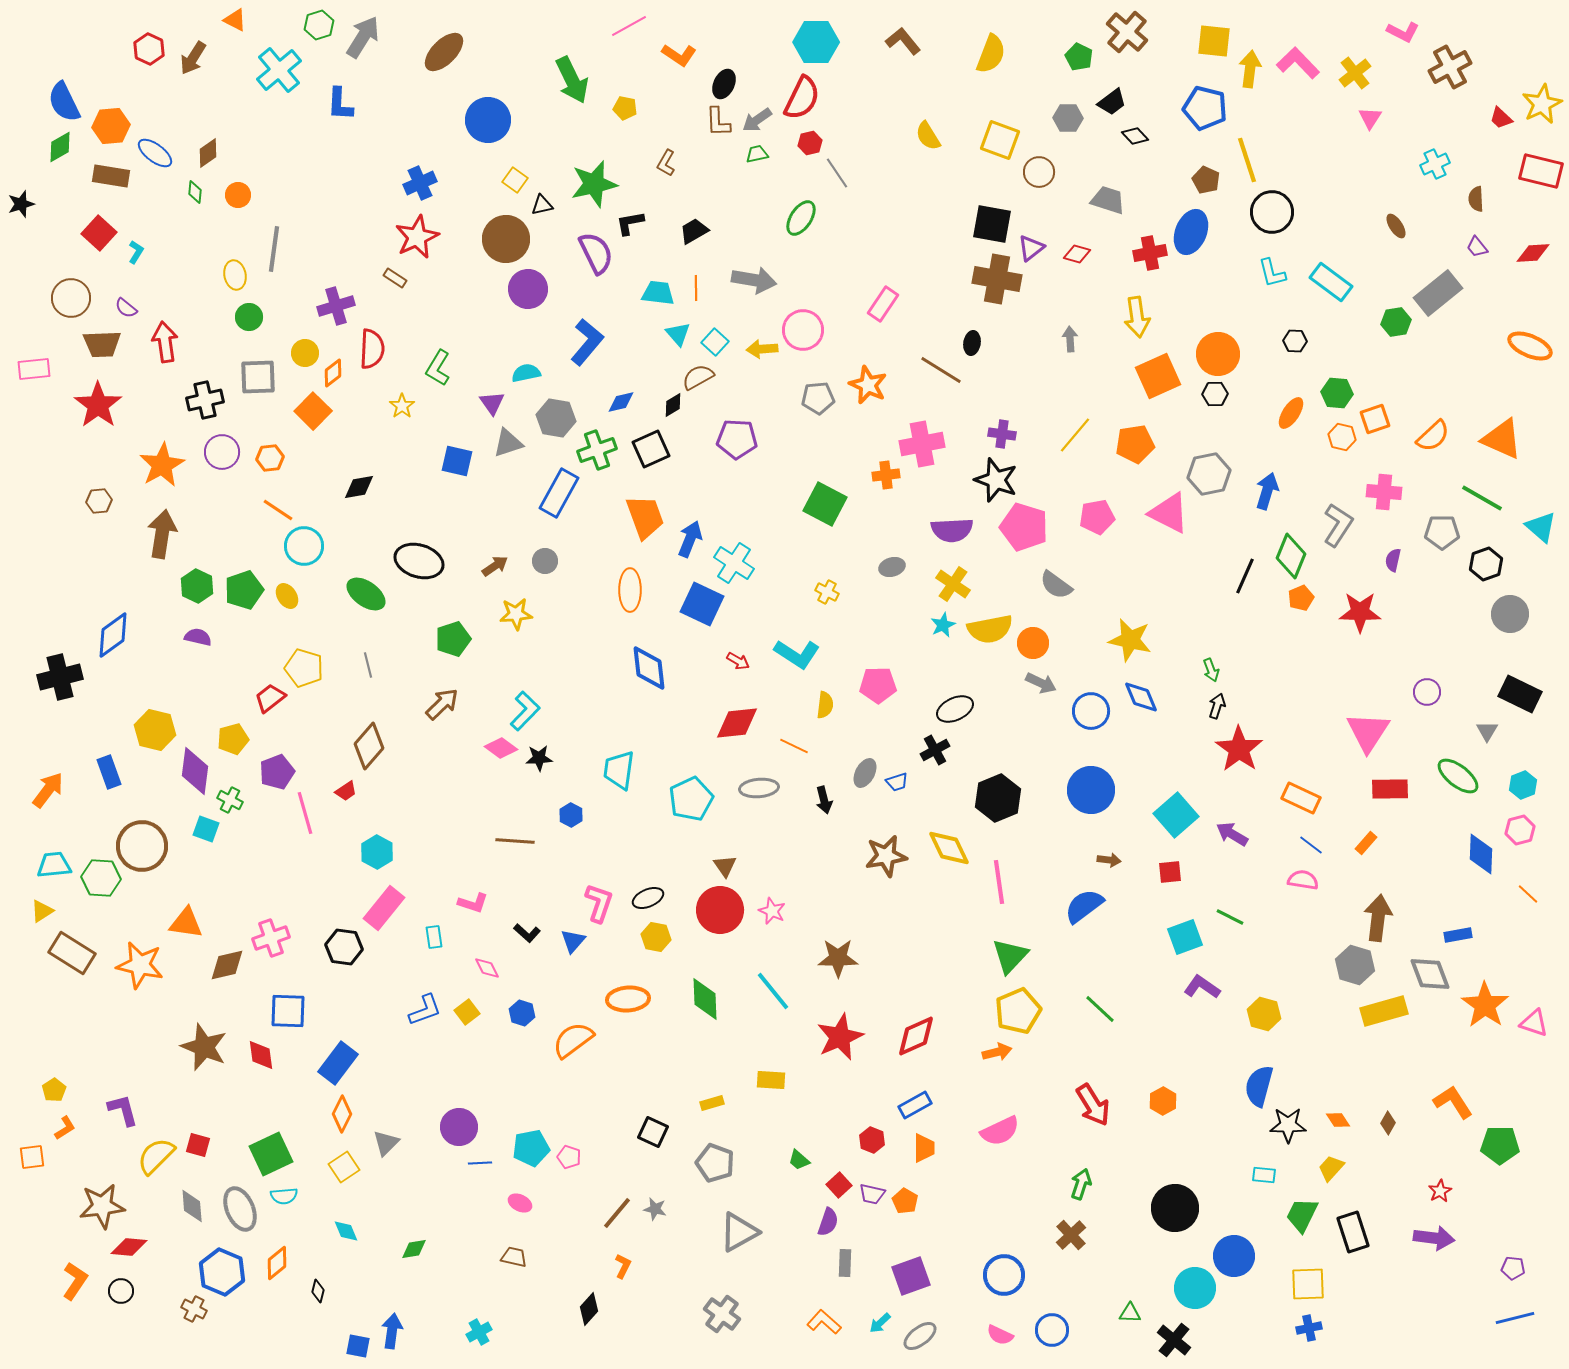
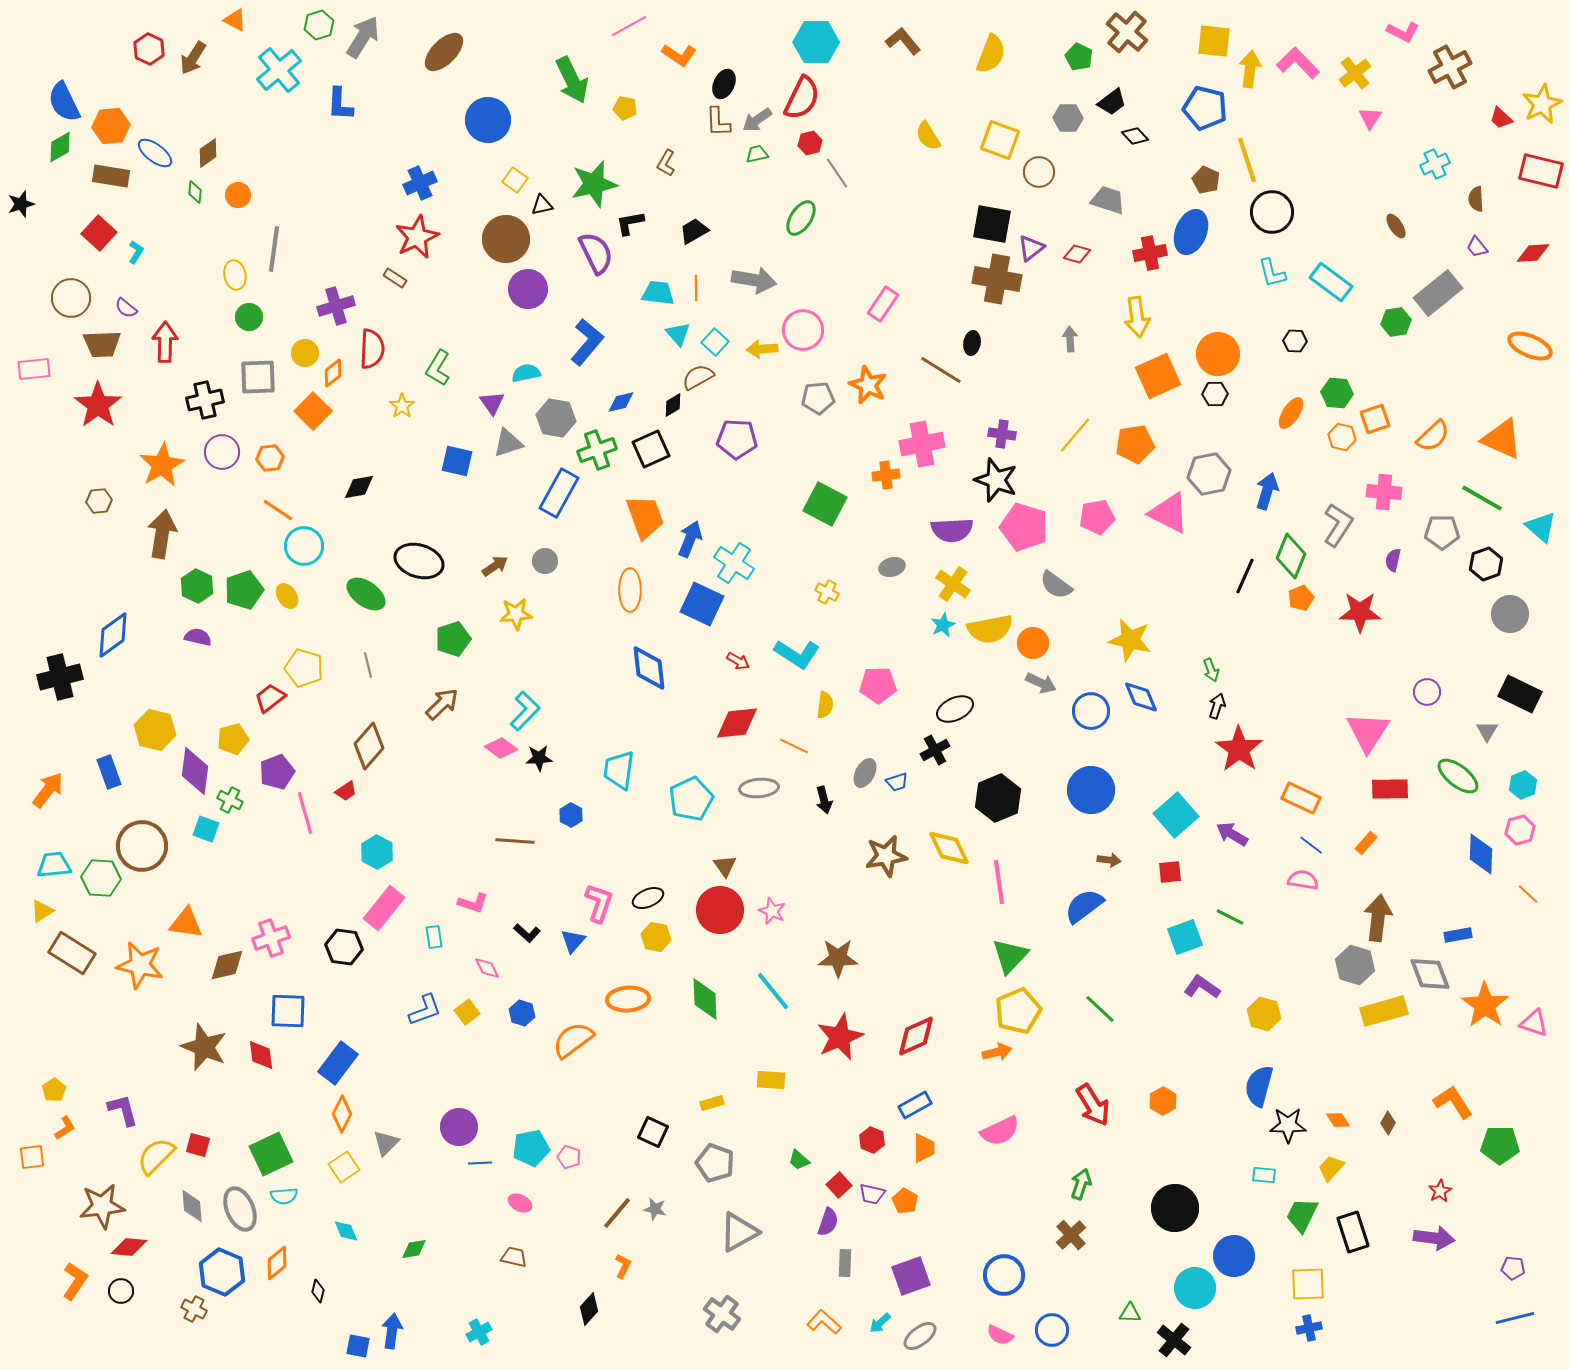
red arrow at (165, 342): rotated 9 degrees clockwise
